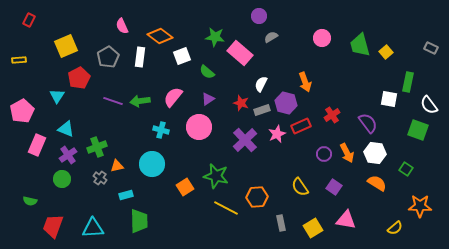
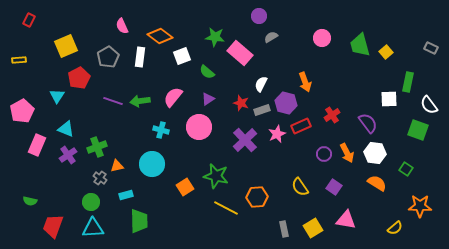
white square at (389, 99): rotated 12 degrees counterclockwise
green circle at (62, 179): moved 29 px right, 23 px down
gray rectangle at (281, 223): moved 3 px right, 6 px down
